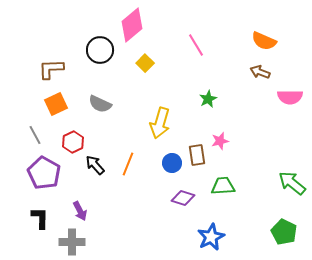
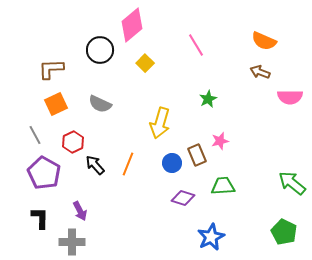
brown rectangle: rotated 15 degrees counterclockwise
